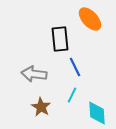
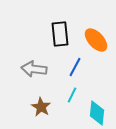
orange ellipse: moved 6 px right, 21 px down
black rectangle: moved 5 px up
blue line: rotated 54 degrees clockwise
gray arrow: moved 5 px up
cyan diamond: rotated 10 degrees clockwise
